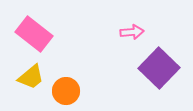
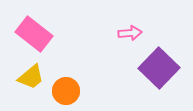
pink arrow: moved 2 px left, 1 px down
